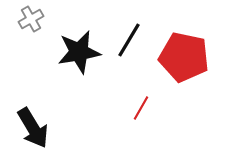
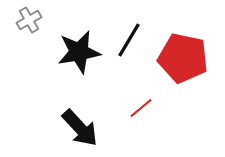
gray cross: moved 2 px left, 1 px down
red pentagon: moved 1 px left, 1 px down
red line: rotated 20 degrees clockwise
black arrow: moved 47 px right; rotated 12 degrees counterclockwise
